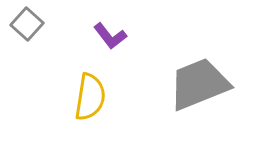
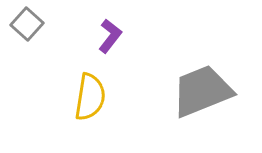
purple L-shape: rotated 104 degrees counterclockwise
gray trapezoid: moved 3 px right, 7 px down
